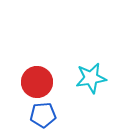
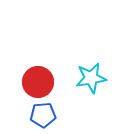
red circle: moved 1 px right
